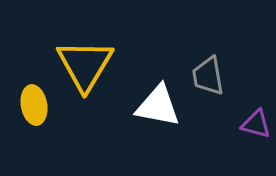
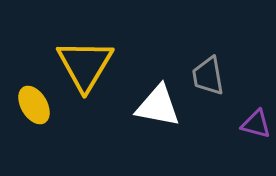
yellow ellipse: rotated 21 degrees counterclockwise
